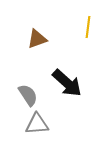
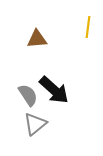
brown triangle: rotated 15 degrees clockwise
black arrow: moved 13 px left, 7 px down
gray triangle: moved 2 px left; rotated 35 degrees counterclockwise
